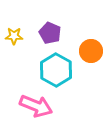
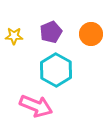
purple pentagon: moved 1 px right, 1 px up; rotated 25 degrees clockwise
orange circle: moved 17 px up
